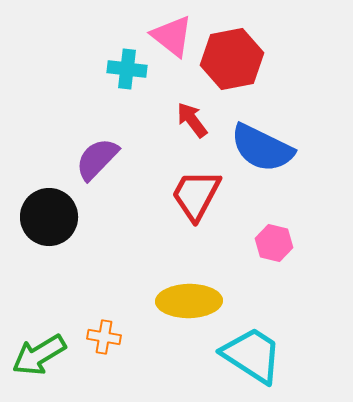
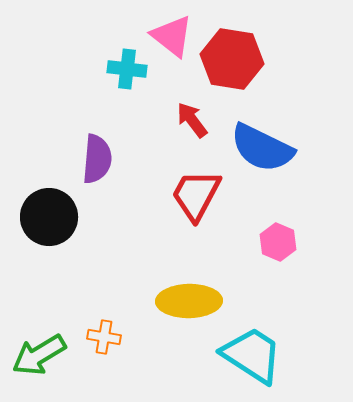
red hexagon: rotated 20 degrees clockwise
purple semicircle: rotated 141 degrees clockwise
pink hexagon: moved 4 px right, 1 px up; rotated 9 degrees clockwise
